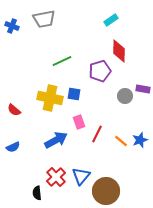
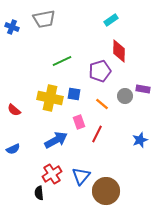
blue cross: moved 1 px down
orange line: moved 19 px left, 37 px up
blue semicircle: moved 2 px down
red cross: moved 4 px left, 3 px up; rotated 12 degrees clockwise
black semicircle: moved 2 px right
